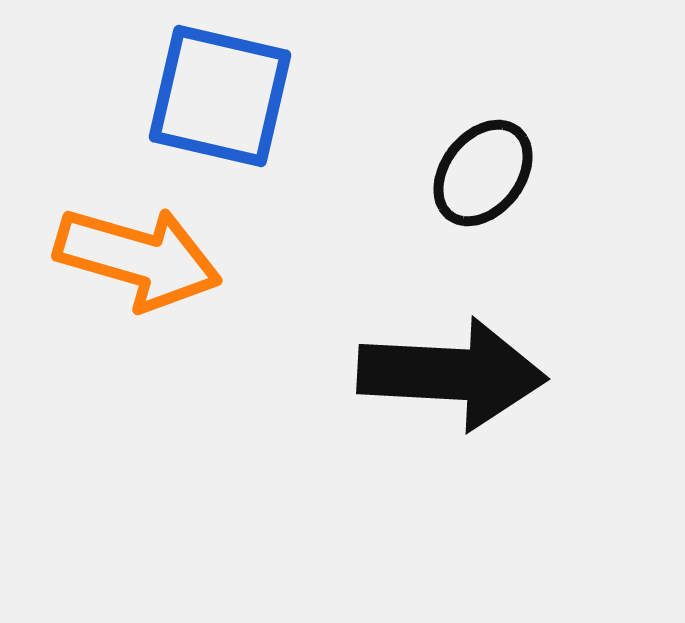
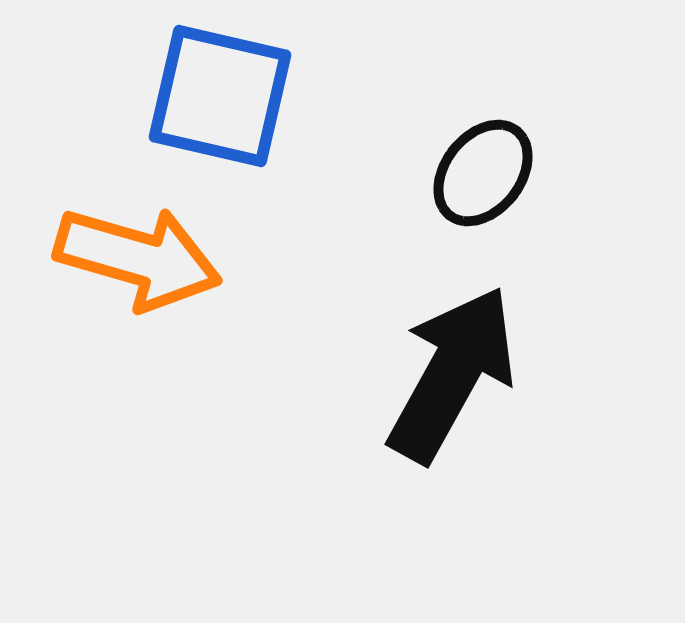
black arrow: rotated 64 degrees counterclockwise
